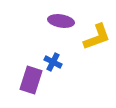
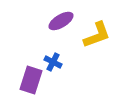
purple ellipse: rotated 40 degrees counterclockwise
yellow L-shape: moved 2 px up
